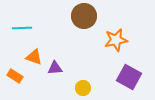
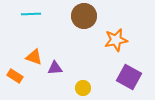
cyan line: moved 9 px right, 14 px up
